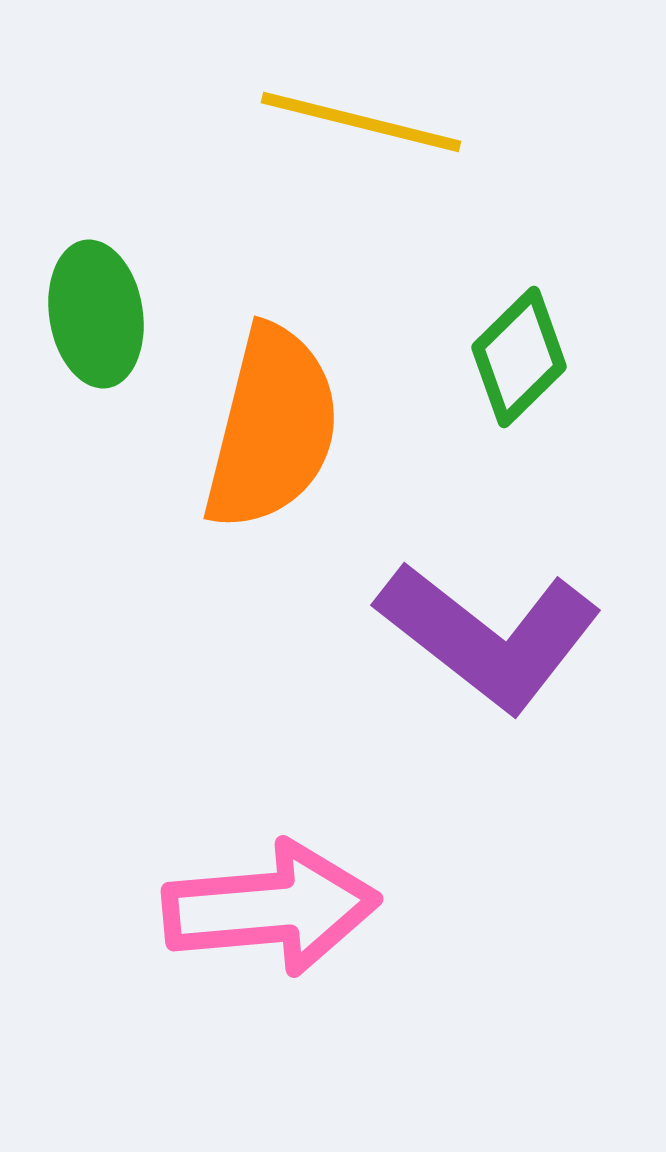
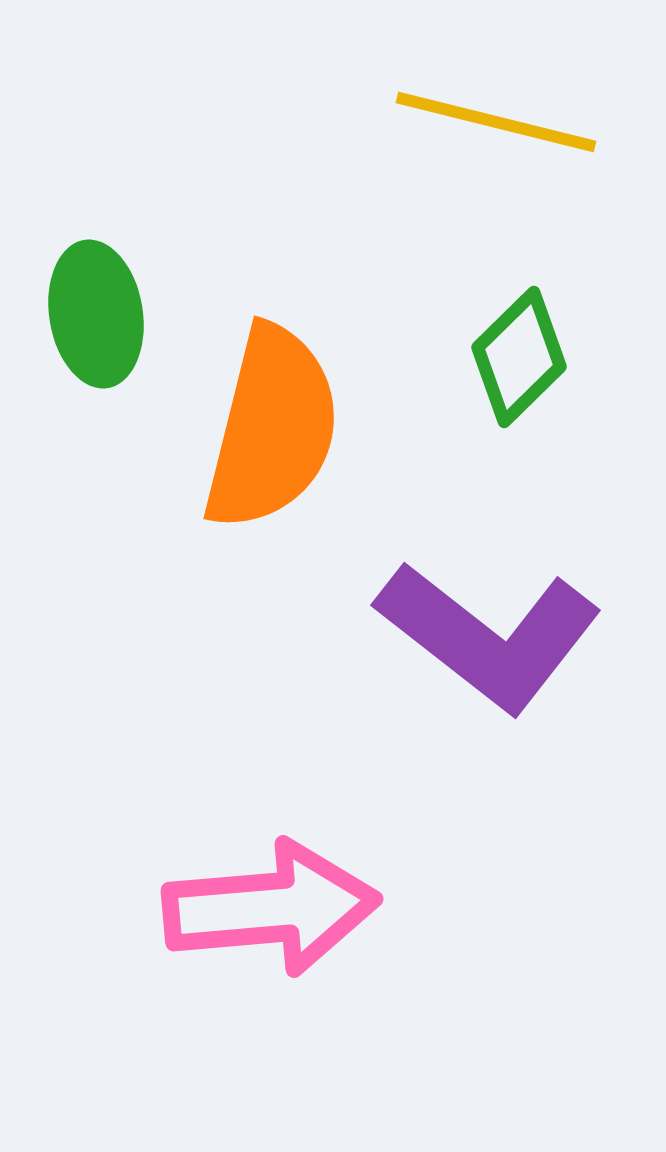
yellow line: moved 135 px right
